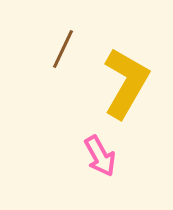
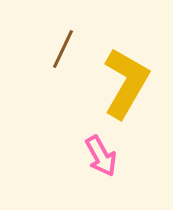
pink arrow: moved 1 px right
